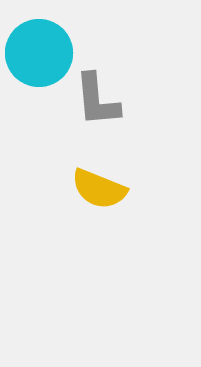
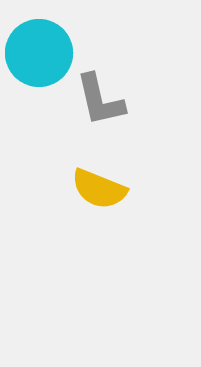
gray L-shape: moved 3 px right; rotated 8 degrees counterclockwise
